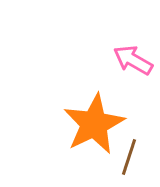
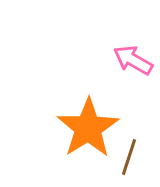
orange star: moved 6 px left, 4 px down; rotated 6 degrees counterclockwise
